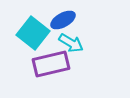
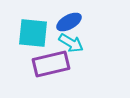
blue ellipse: moved 6 px right, 2 px down
cyan square: rotated 32 degrees counterclockwise
